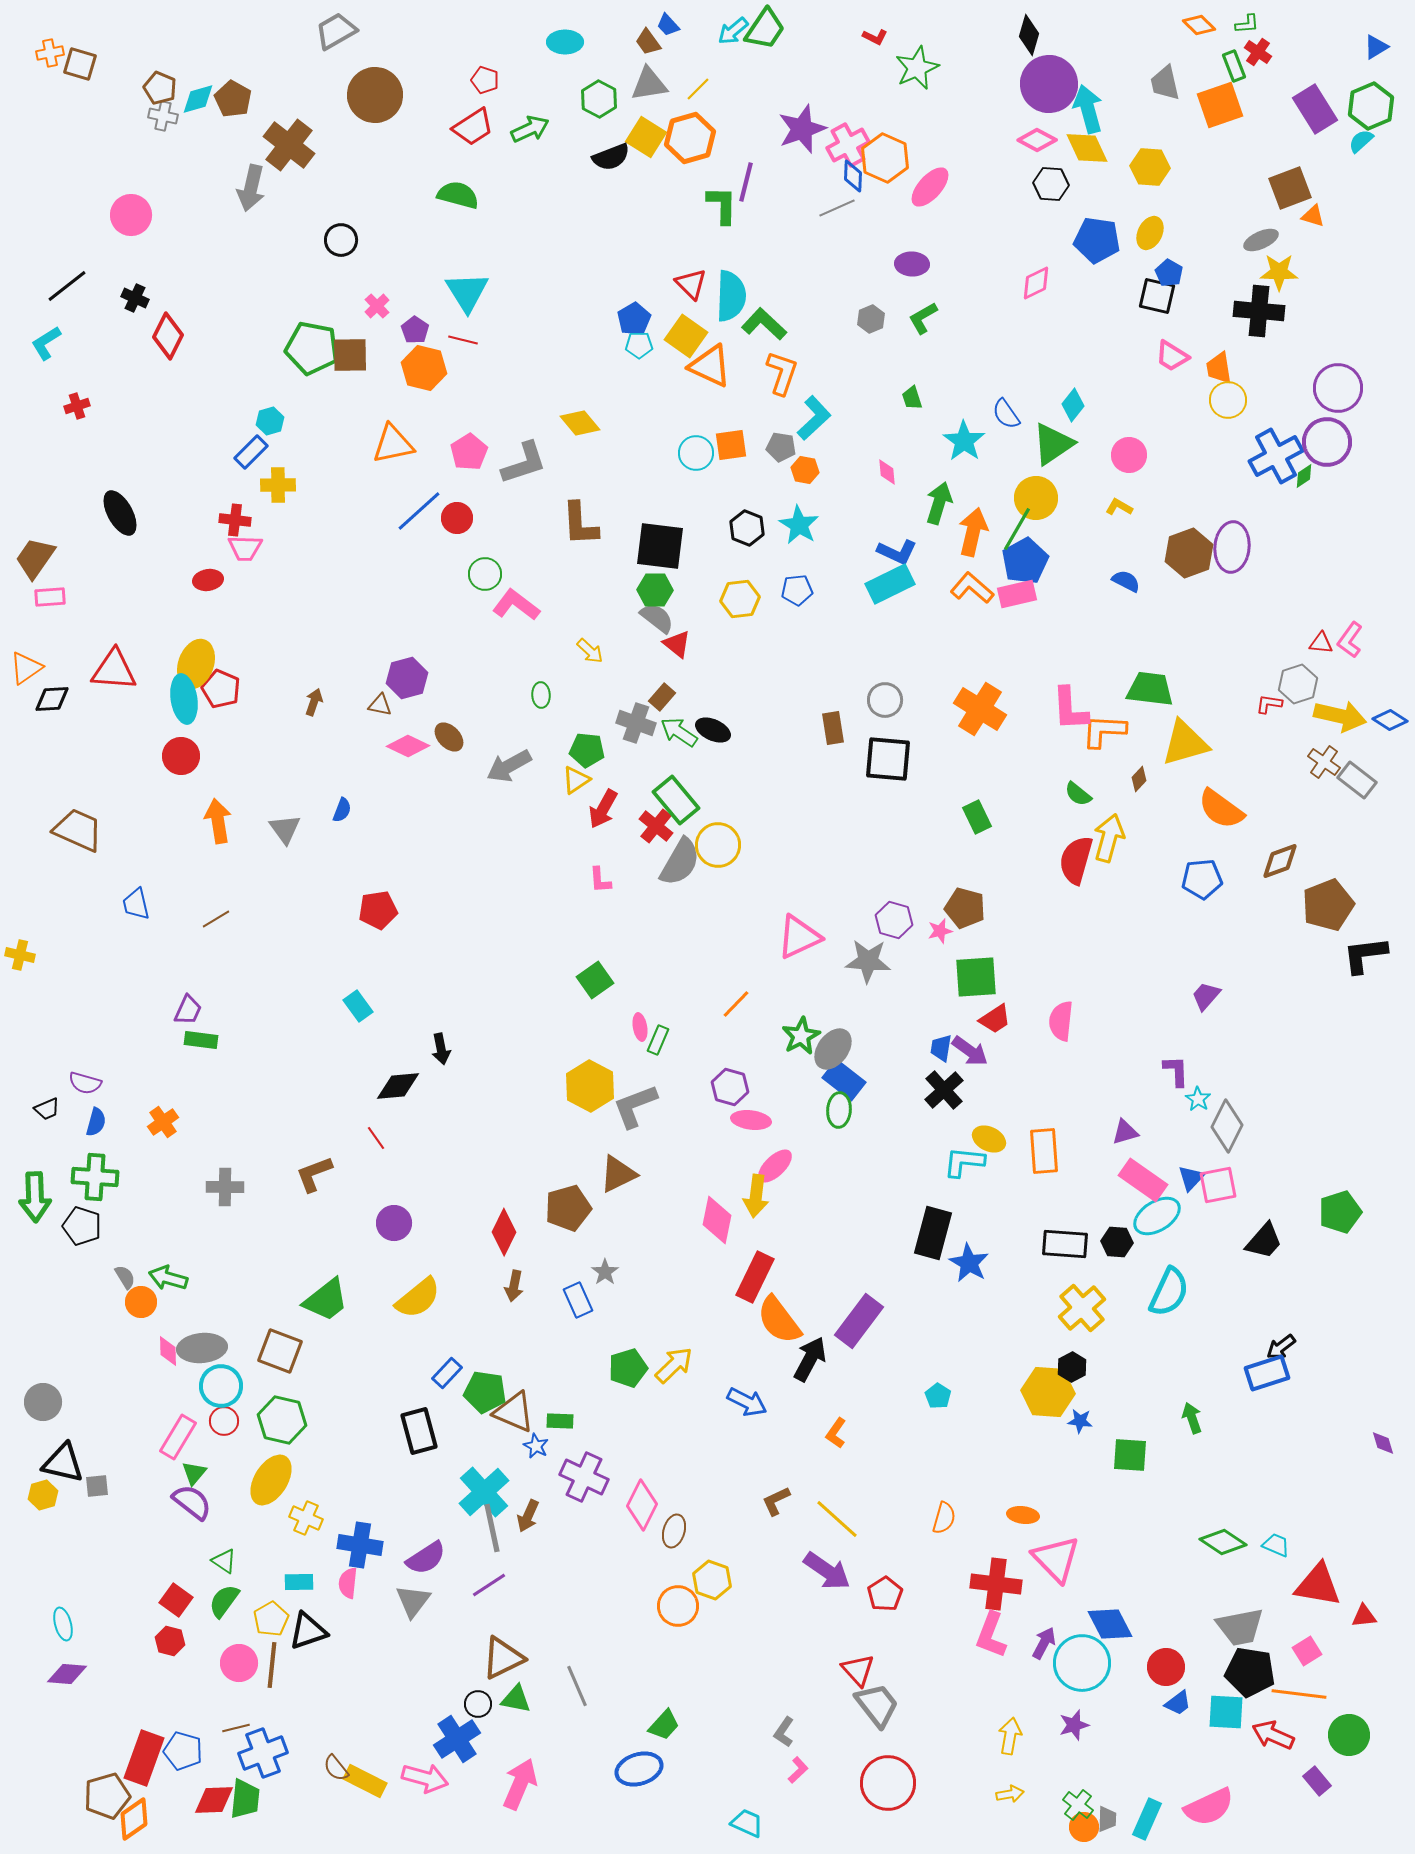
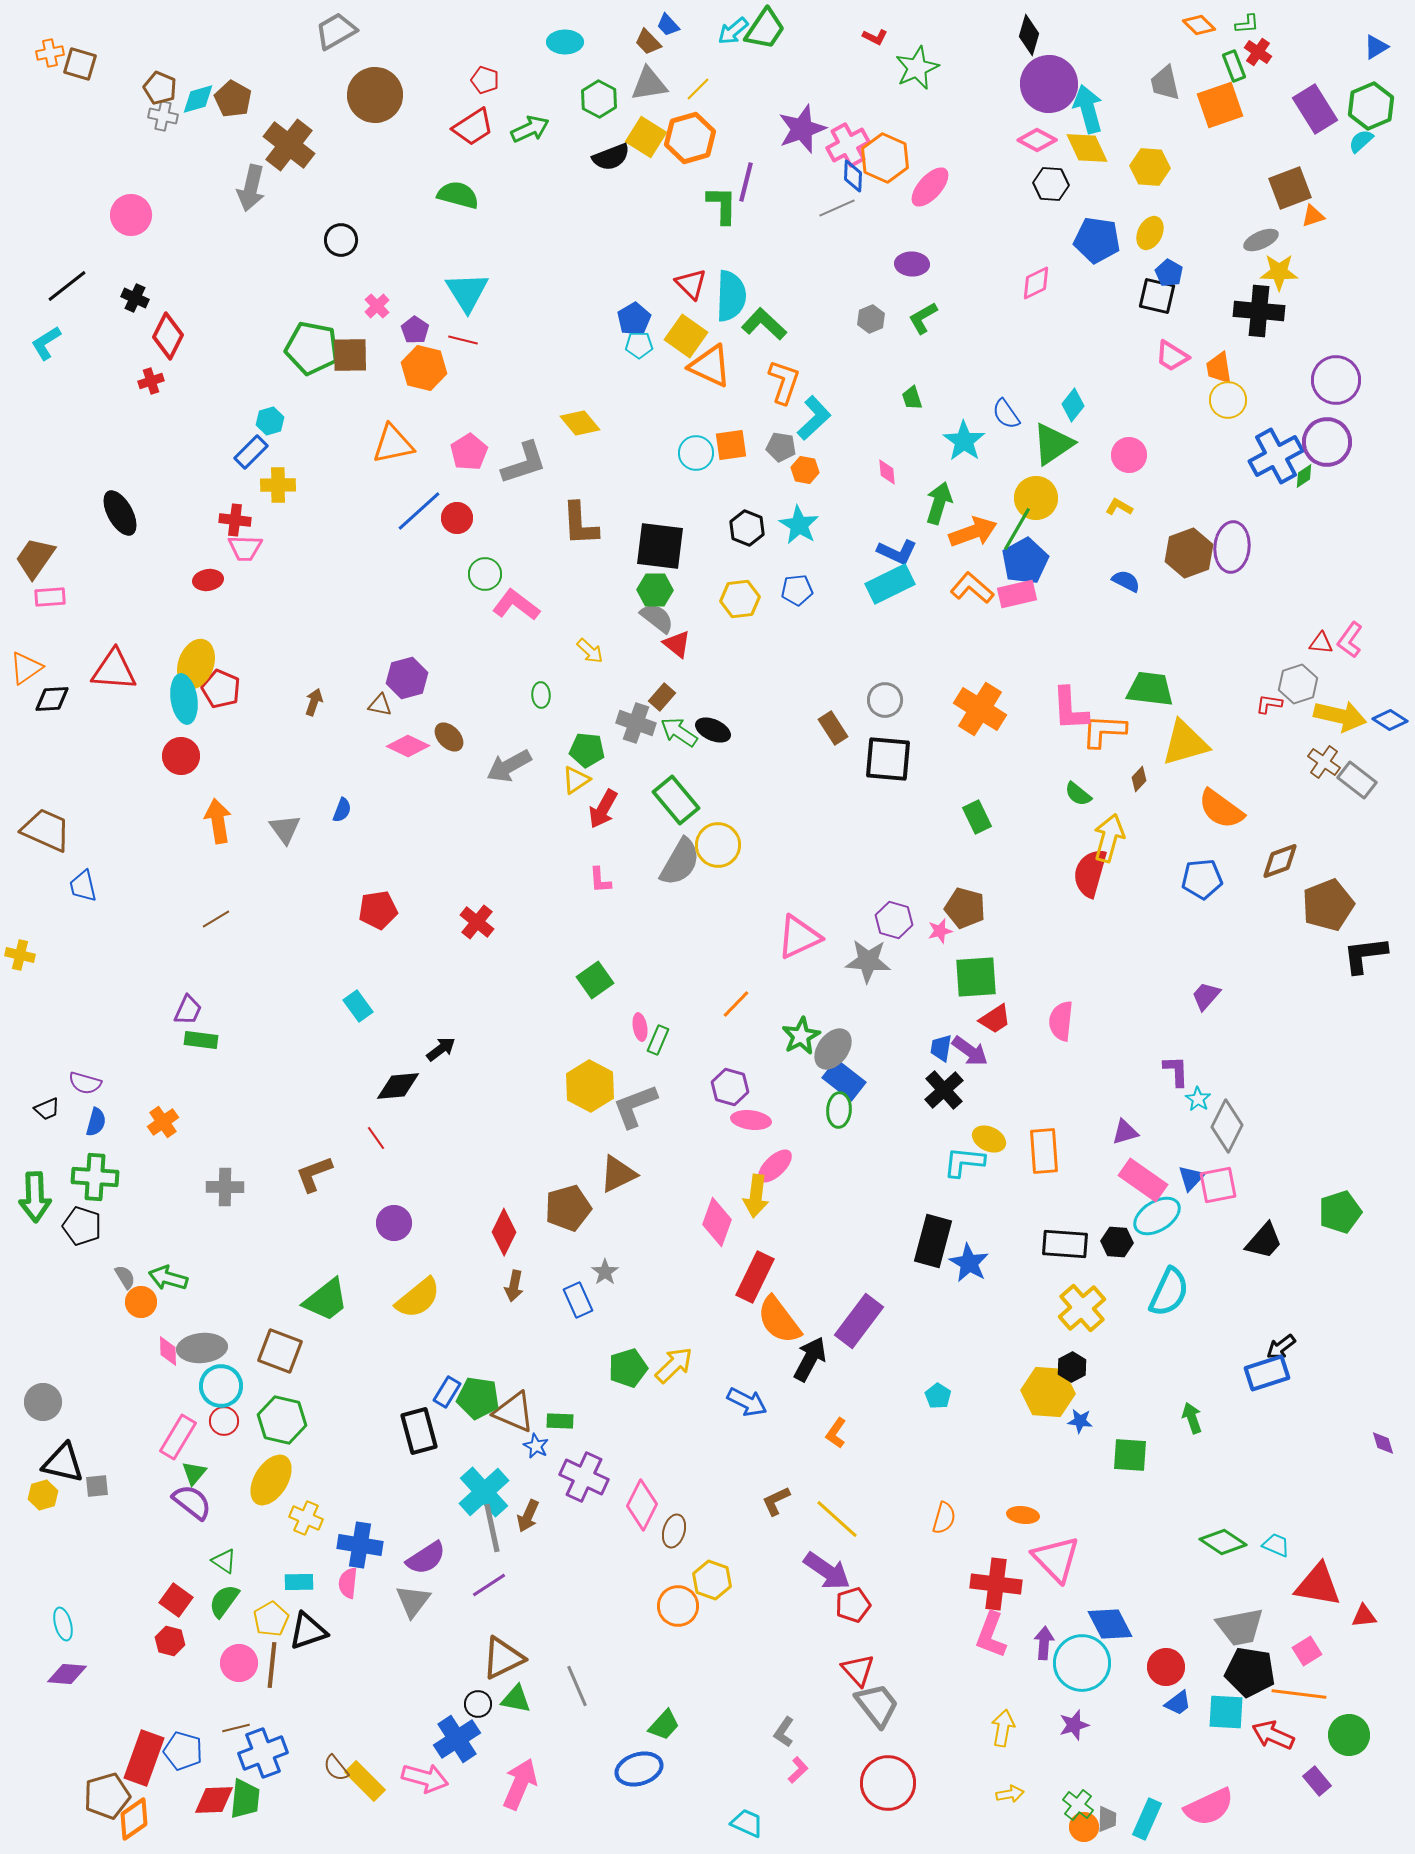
brown trapezoid at (648, 42): rotated 8 degrees counterclockwise
orange triangle at (1313, 216): rotated 35 degrees counterclockwise
orange L-shape at (782, 373): moved 2 px right, 9 px down
purple circle at (1338, 388): moved 2 px left, 8 px up
red cross at (77, 406): moved 74 px right, 25 px up
orange arrow at (973, 532): rotated 57 degrees clockwise
brown rectangle at (833, 728): rotated 24 degrees counterclockwise
red cross at (656, 826): moved 179 px left, 96 px down
brown trapezoid at (78, 830): moved 32 px left
red semicircle at (1076, 860): moved 14 px right, 13 px down
blue trapezoid at (136, 904): moved 53 px left, 18 px up
black arrow at (441, 1049): rotated 116 degrees counterclockwise
pink diamond at (717, 1220): moved 2 px down; rotated 9 degrees clockwise
black rectangle at (933, 1233): moved 8 px down
blue rectangle at (447, 1373): moved 19 px down; rotated 12 degrees counterclockwise
green pentagon at (485, 1392): moved 7 px left, 6 px down
red pentagon at (885, 1594): moved 32 px left, 11 px down; rotated 16 degrees clockwise
purple arrow at (1044, 1643): rotated 24 degrees counterclockwise
yellow arrow at (1010, 1736): moved 7 px left, 8 px up
yellow rectangle at (365, 1781): rotated 18 degrees clockwise
